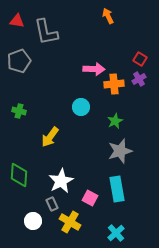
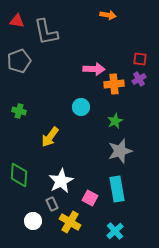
orange arrow: moved 1 px up; rotated 126 degrees clockwise
red square: rotated 24 degrees counterclockwise
cyan cross: moved 1 px left, 2 px up
